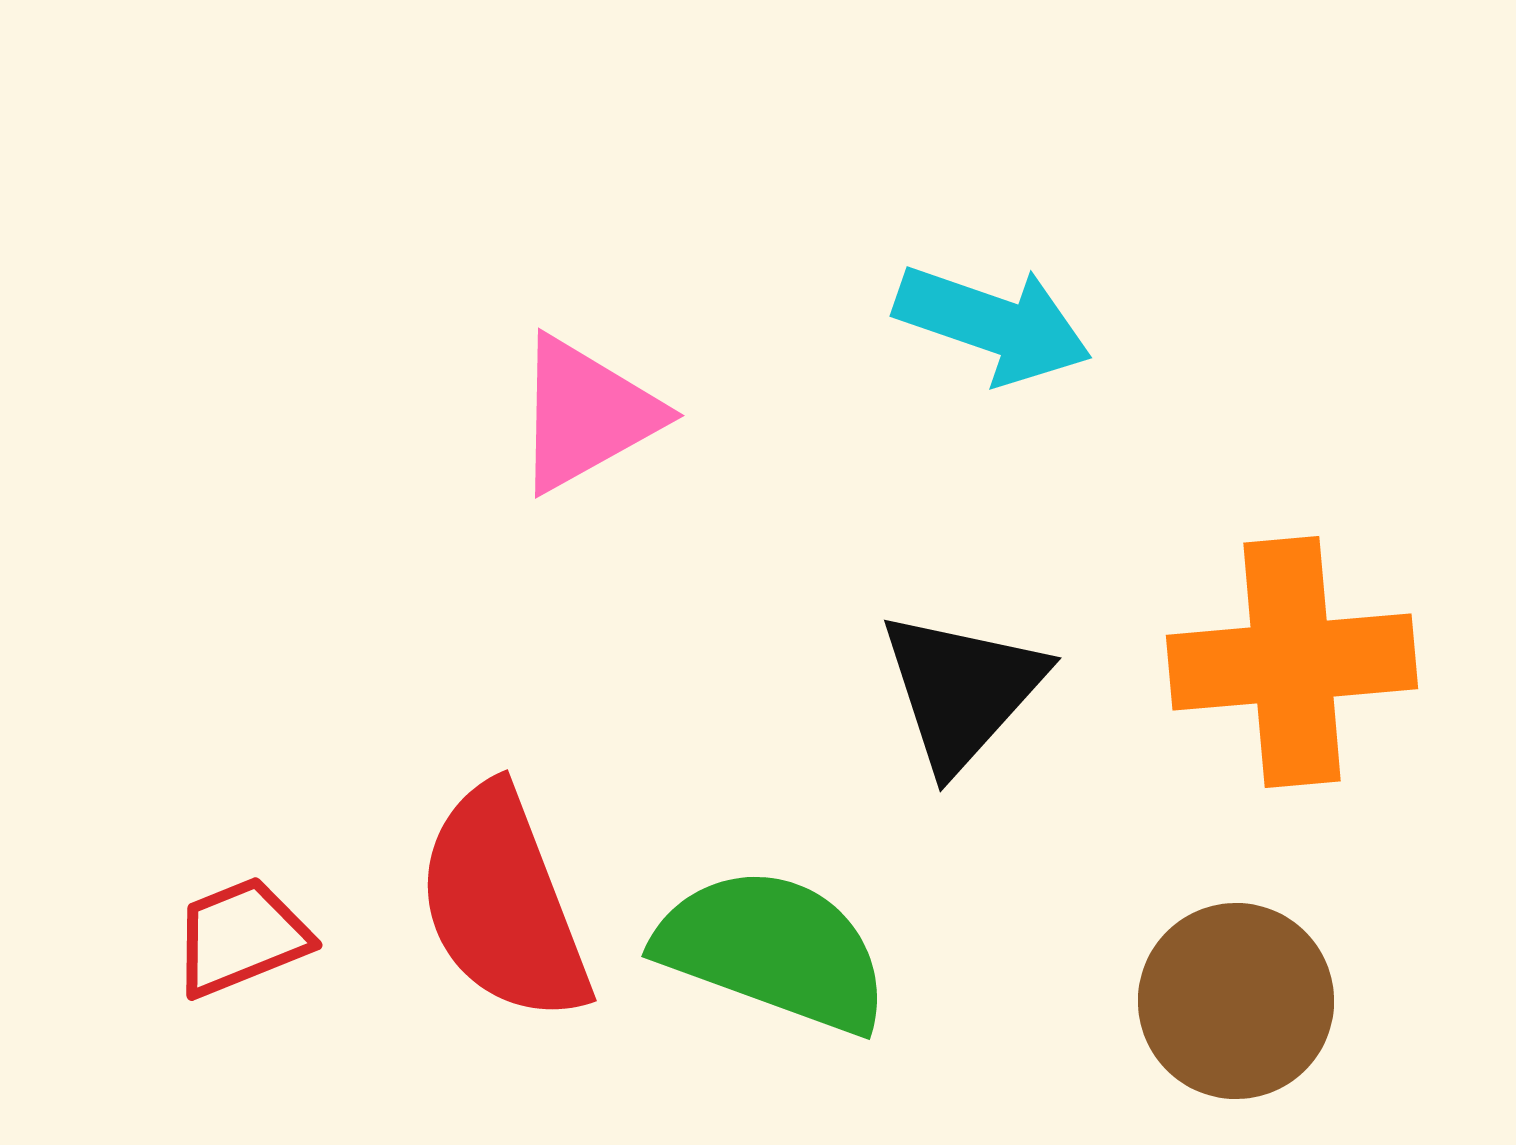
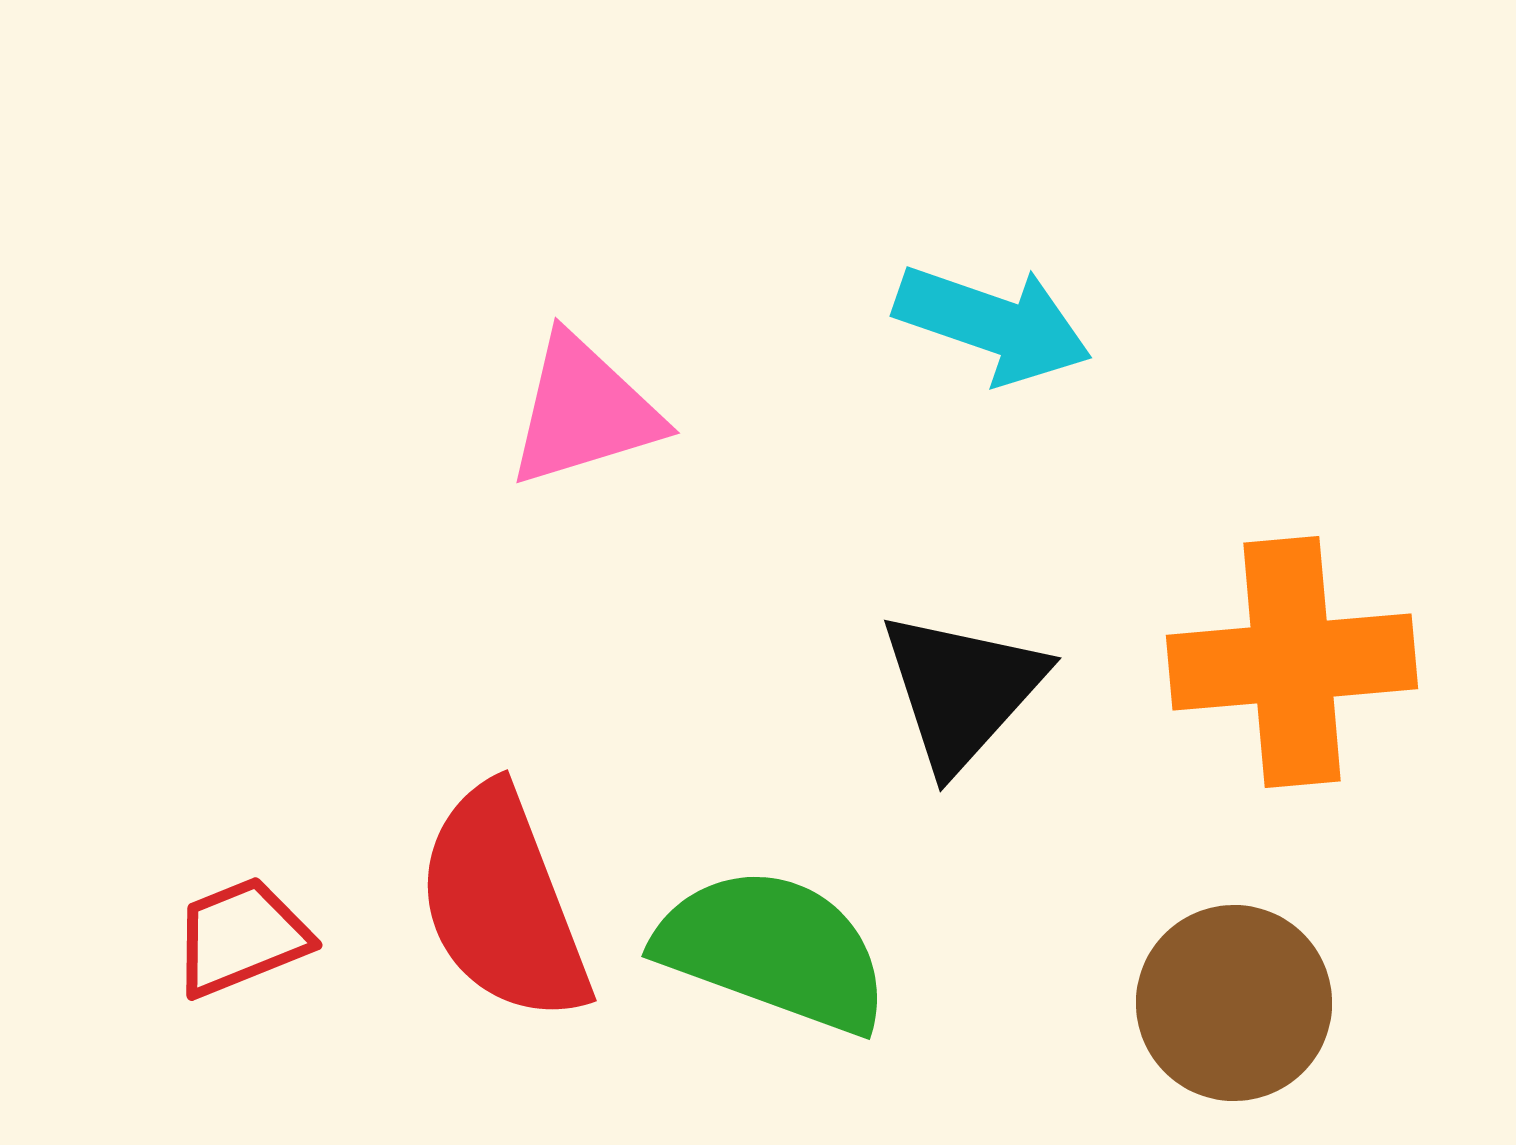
pink triangle: moved 2 px left, 3 px up; rotated 12 degrees clockwise
brown circle: moved 2 px left, 2 px down
